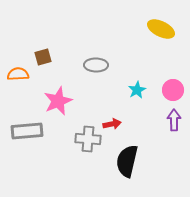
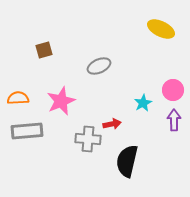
brown square: moved 1 px right, 7 px up
gray ellipse: moved 3 px right, 1 px down; rotated 25 degrees counterclockwise
orange semicircle: moved 24 px down
cyan star: moved 6 px right, 13 px down
pink star: moved 3 px right
